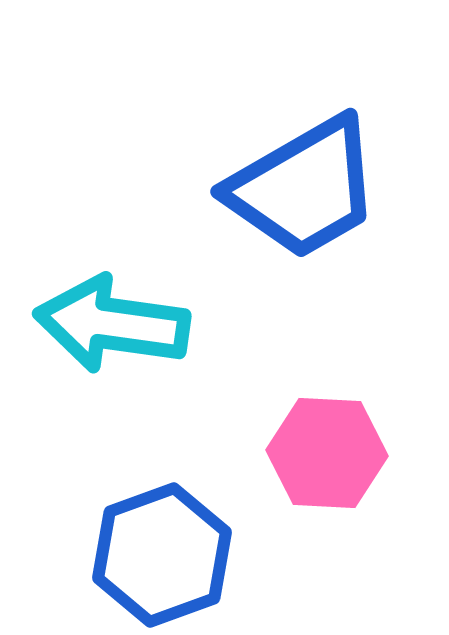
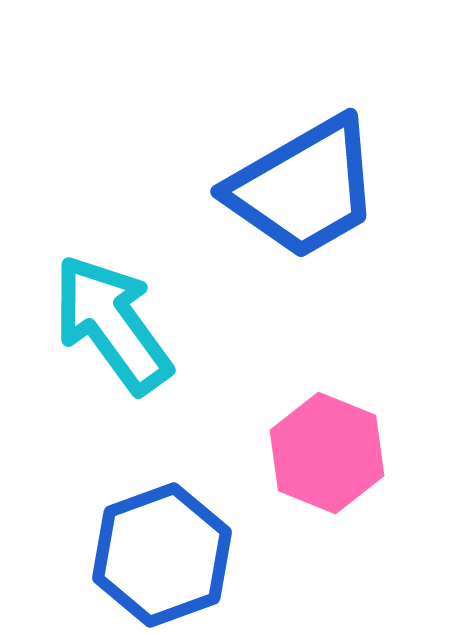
cyan arrow: rotated 46 degrees clockwise
pink hexagon: rotated 19 degrees clockwise
